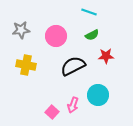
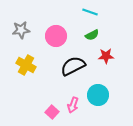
cyan line: moved 1 px right
yellow cross: rotated 18 degrees clockwise
